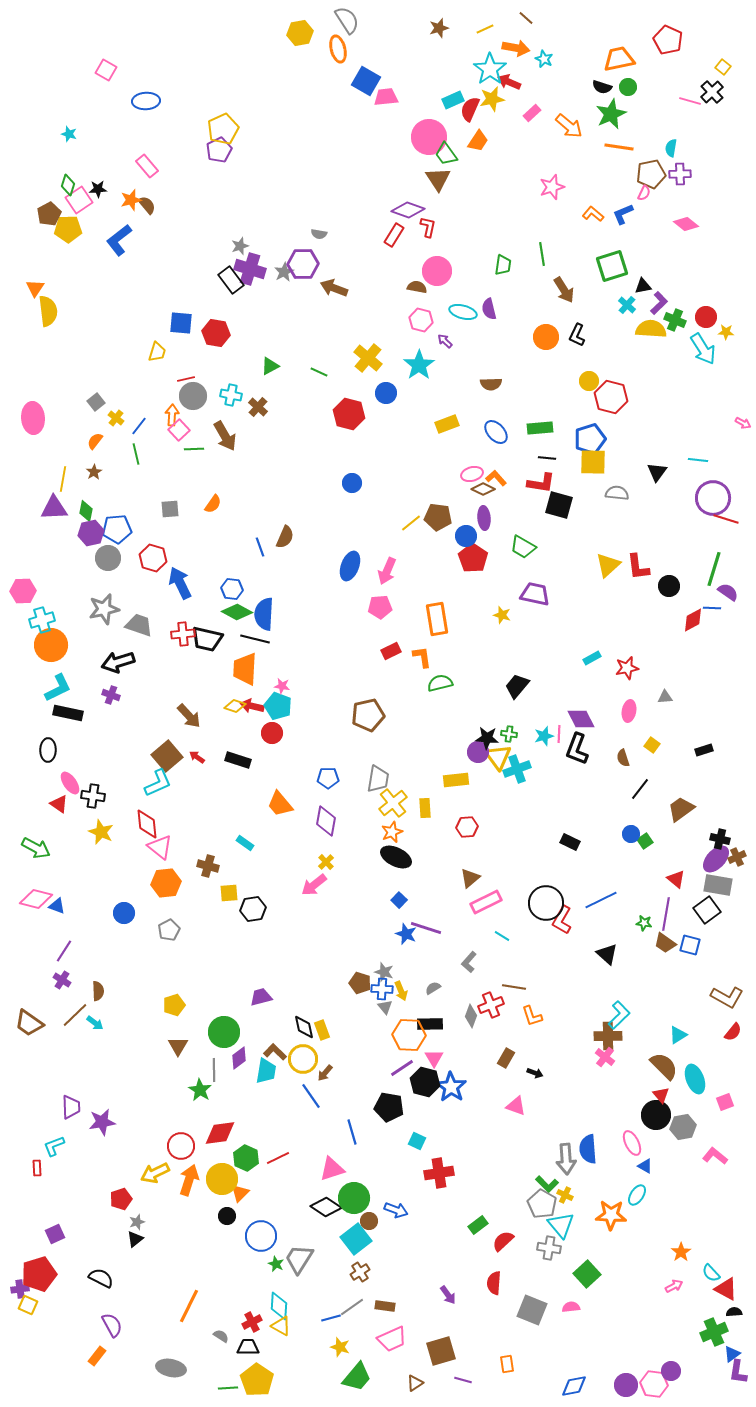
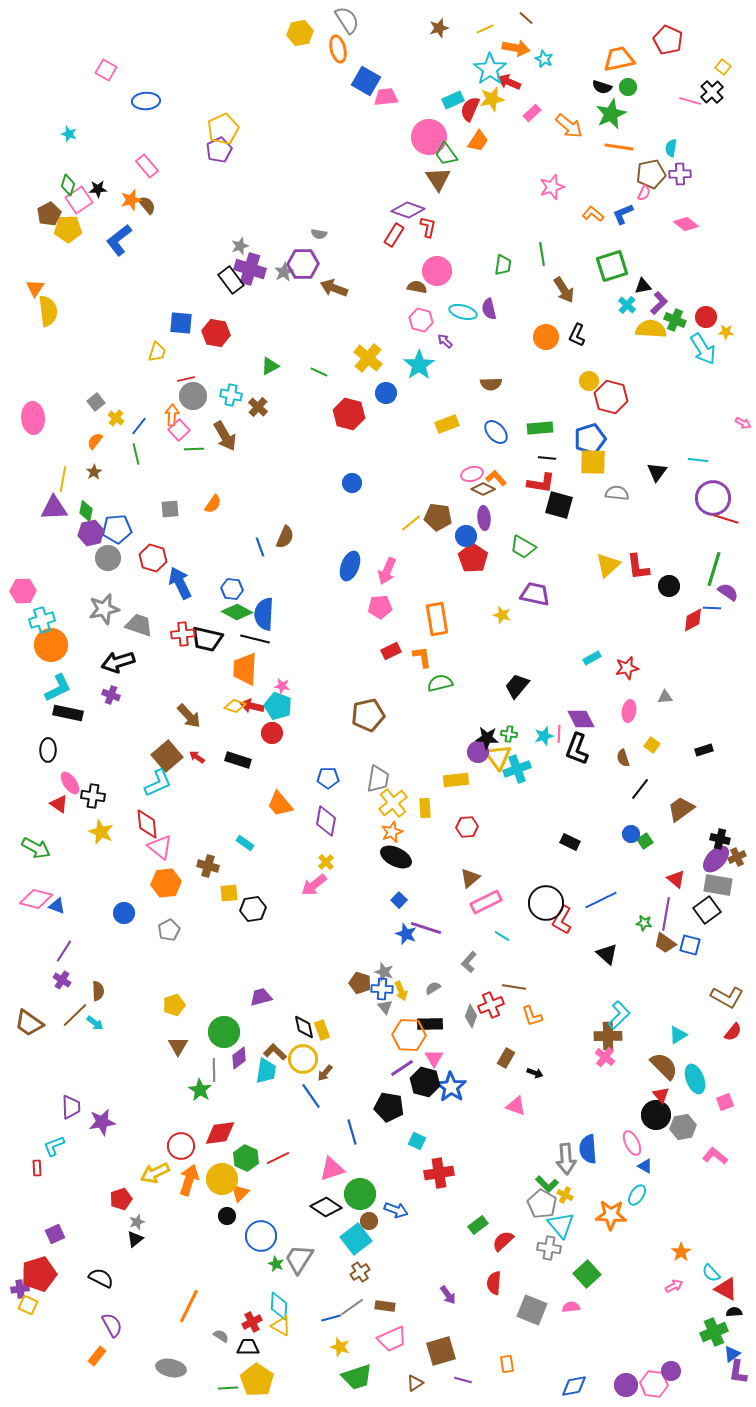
green circle at (354, 1198): moved 6 px right, 4 px up
green trapezoid at (357, 1377): rotated 32 degrees clockwise
